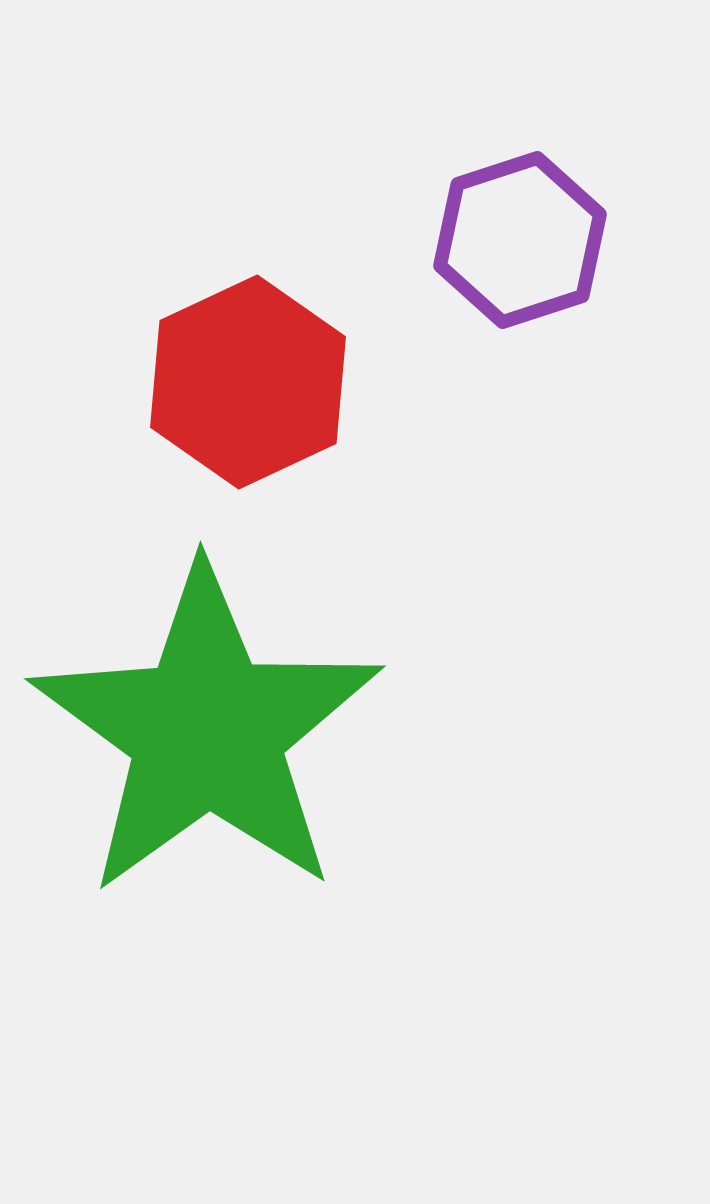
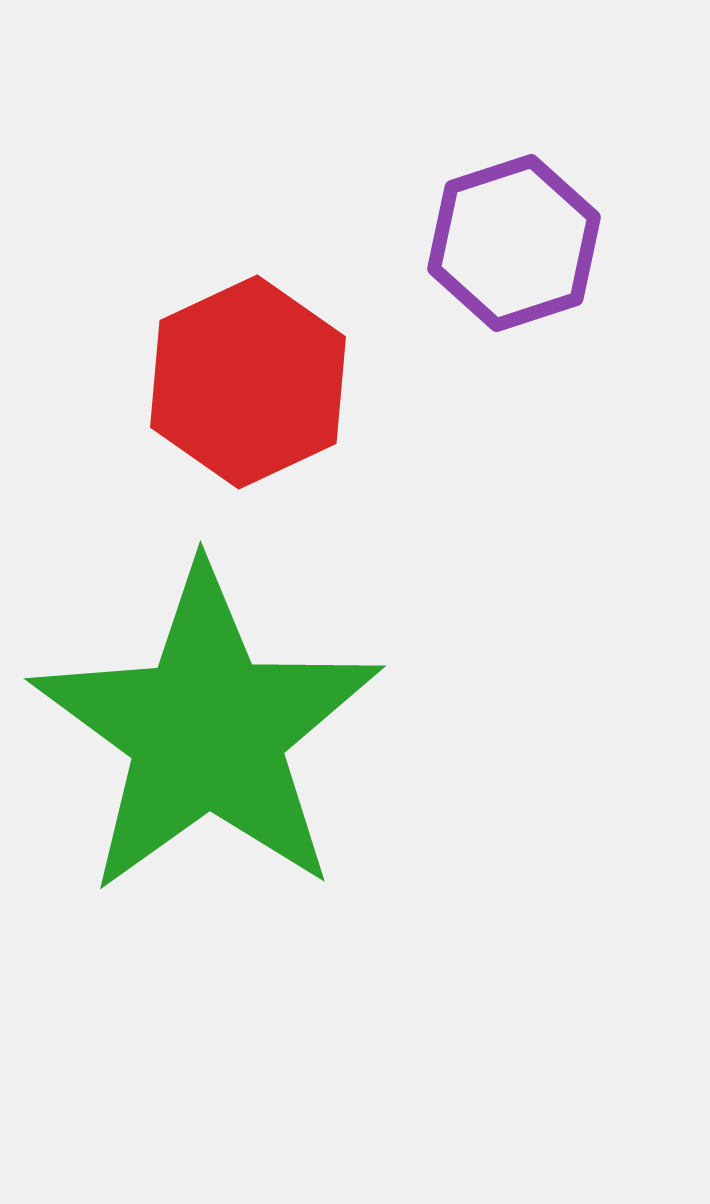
purple hexagon: moved 6 px left, 3 px down
